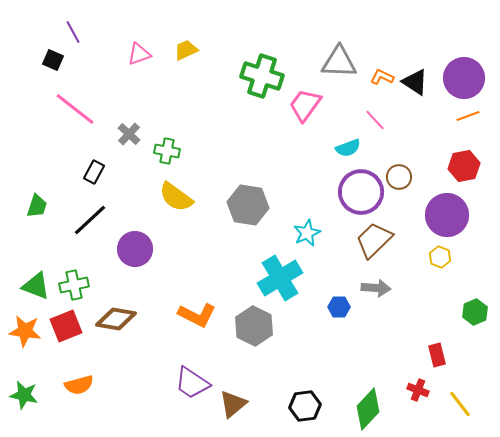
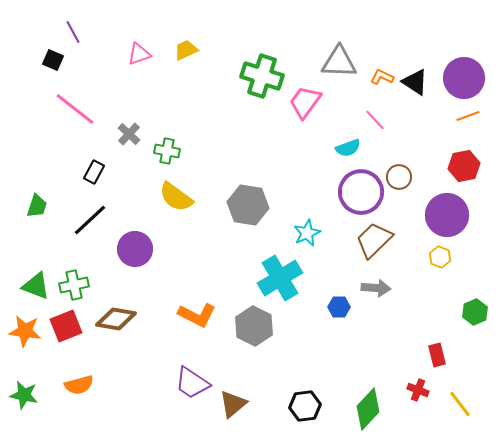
pink trapezoid at (305, 105): moved 3 px up
